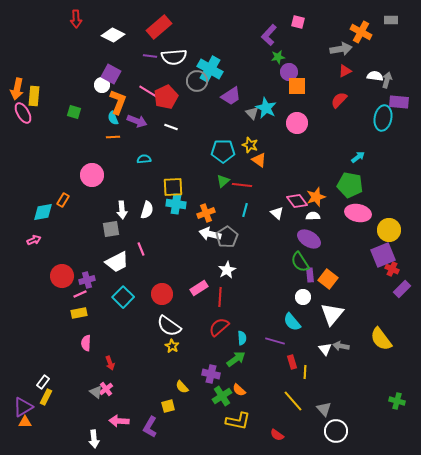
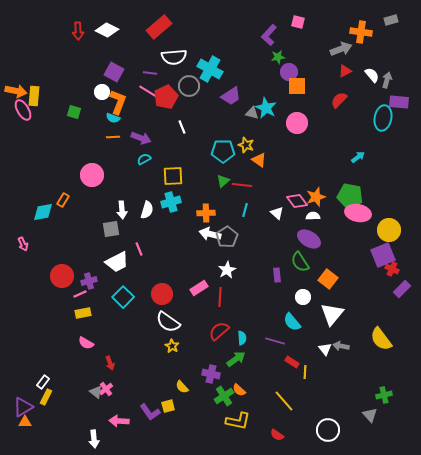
red arrow at (76, 19): moved 2 px right, 12 px down
gray rectangle at (391, 20): rotated 16 degrees counterclockwise
orange cross at (361, 32): rotated 20 degrees counterclockwise
white diamond at (113, 35): moved 6 px left, 5 px up
gray arrow at (341, 49): rotated 10 degrees counterclockwise
purple line at (150, 56): moved 17 px down
purple square at (111, 74): moved 3 px right, 2 px up
white semicircle at (375, 76): moved 3 px left, 1 px up; rotated 42 degrees clockwise
gray circle at (197, 81): moved 8 px left, 5 px down
white circle at (102, 85): moved 7 px down
orange arrow at (17, 89): moved 1 px left, 2 px down; rotated 90 degrees counterclockwise
pink ellipse at (23, 113): moved 3 px up
gray triangle at (252, 113): rotated 32 degrees counterclockwise
cyan semicircle at (113, 118): rotated 48 degrees counterclockwise
purple arrow at (137, 121): moved 4 px right, 17 px down
white line at (171, 127): moved 11 px right; rotated 48 degrees clockwise
yellow star at (250, 145): moved 4 px left
cyan semicircle at (144, 159): rotated 24 degrees counterclockwise
green pentagon at (350, 185): moved 11 px down
yellow square at (173, 187): moved 11 px up
cyan cross at (176, 204): moved 5 px left, 2 px up; rotated 24 degrees counterclockwise
orange cross at (206, 213): rotated 18 degrees clockwise
pink arrow at (34, 240): moved 11 px left, 4 px down; rotated 88 degrees clockwise
pink line at (141, 249): moved 2 px left
purple rectangle at (310, 275): moved 33 px left
purple cross at (87, 280): moved 2 px right, 1 px down
yellow rectangle at (79, 313): moved 4 px right
white semicircle at (169, 326): moved 1 px left, 4 px up
red semicircle at (219, 327): moved 4 px down
pink semicircle at (86, 343): rotated 63 degrees counterclockwise
red rectangle at (292, 362): rotated 40 degrees counterclockwise
green cross at (222, 396): moved 2 px right
yellow line at (293, 401): moved 9 px left
green cross at (397, 401): moved 13 px left, 6 px up; rotated 28 degrees counterclockwise
gray triangle at (324, 409): moved 46 px right, 6 px down
purple L-shape at (150, 427): moved 15 px up; rotated 65 degrees counterclockwise
white circle at (336, 431): moved 8 px left, 1 px up
